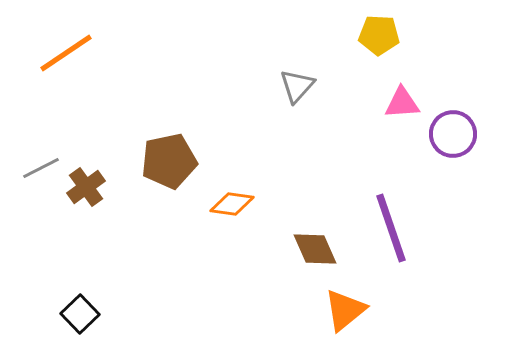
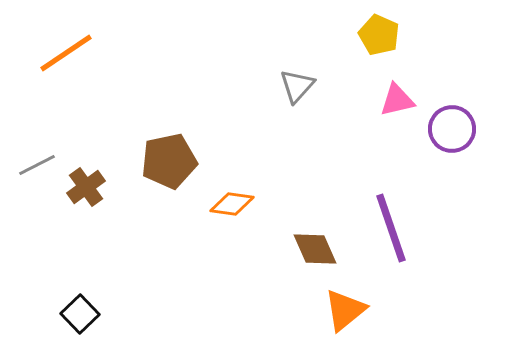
yellow pentagon: rotated 21 degrees clockwise
pink triangle: moved 5 px left, 3 px up; rotated 9 degrees counterclockwise
purple circle: moved 1 px left, 5 px up
gray line: moved 4 px left, 3 px up
